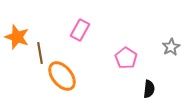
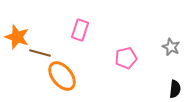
pink rectangle: rotated 10 degrees counterclockwise
gray star: rotated 18 degrees counterclockwise
brown line: rotated 65 degrees counterclockwise
pink pentagon: rotated 25 degrees clockwise
black semicircle: moved 26 px right
